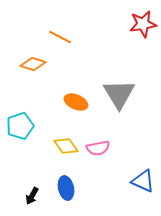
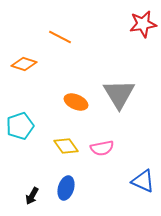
orange diamond: moved 9 px left
pink semicircle: moved 4 px right
blue ellipse: rotated 30 degrees clockwise
